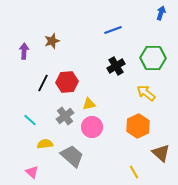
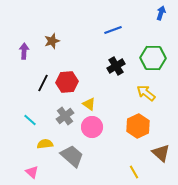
yellow triangle: rotated 48 degrees clockwise
